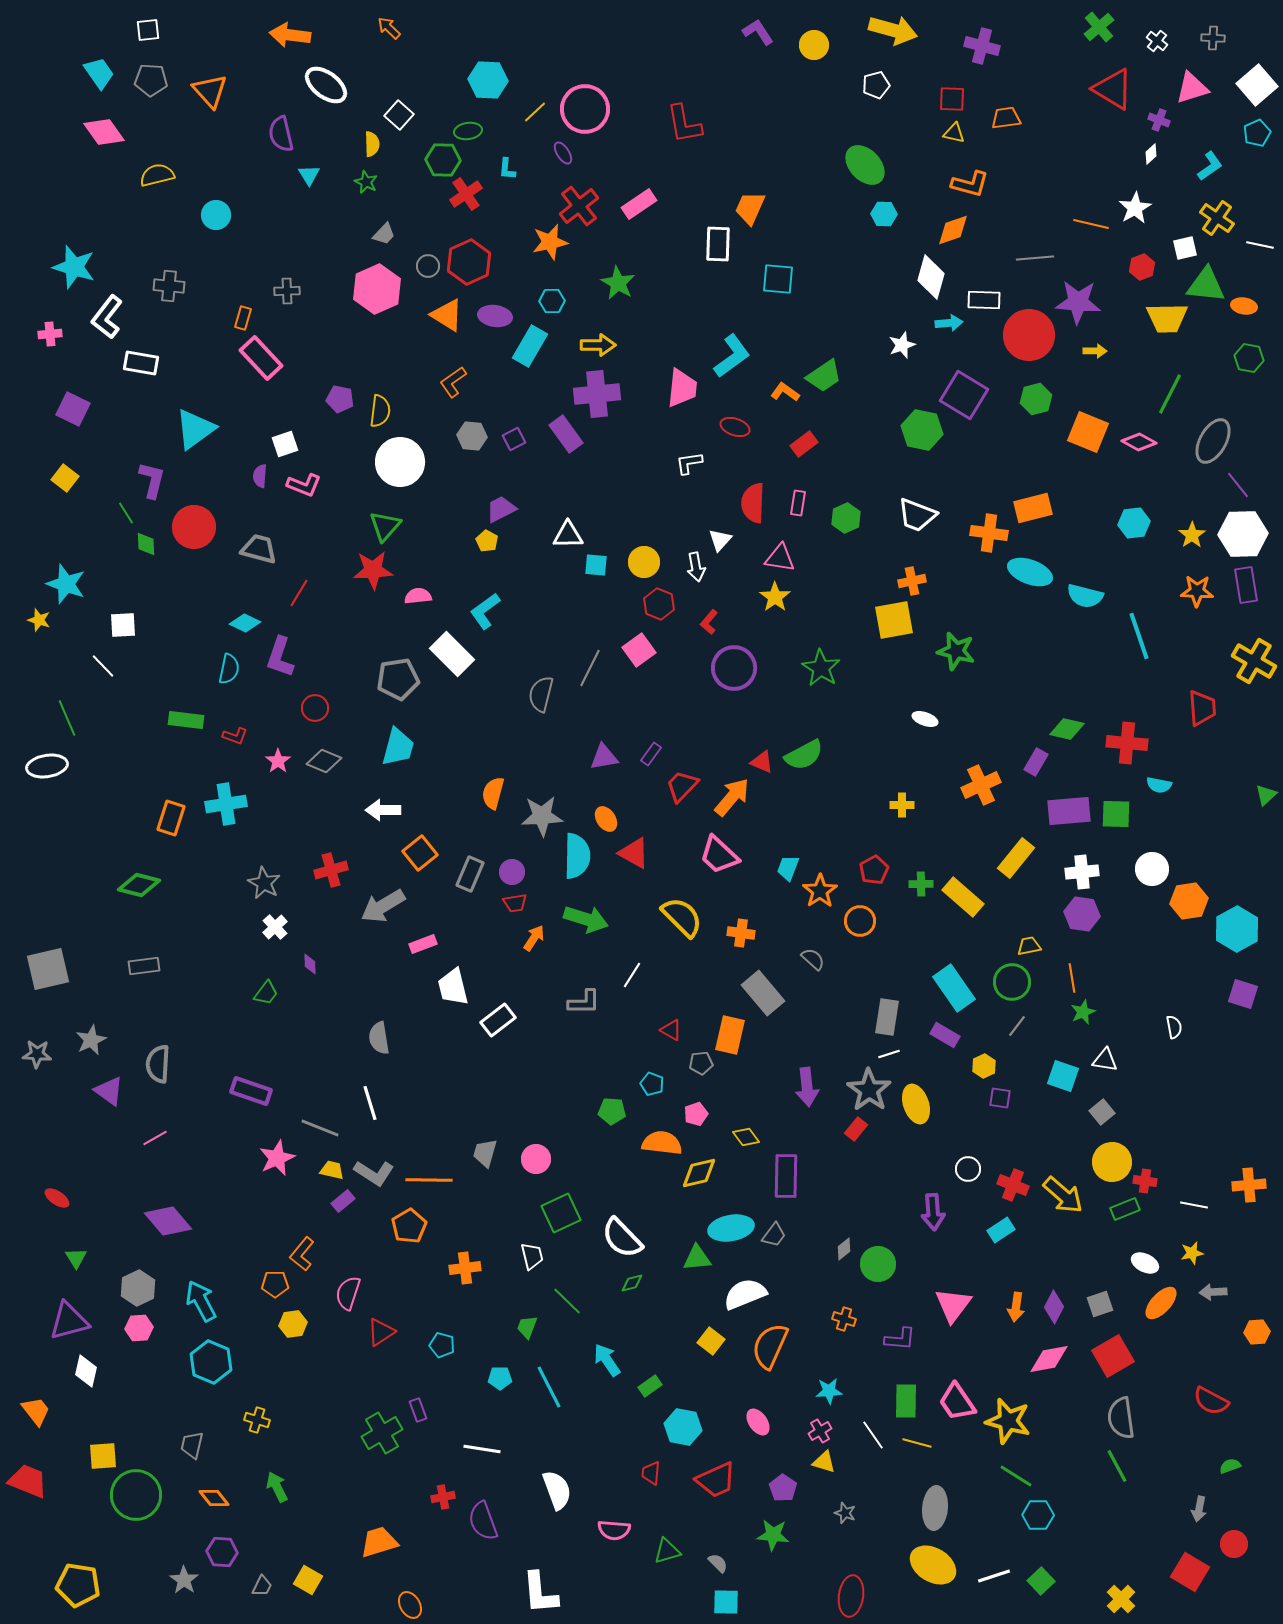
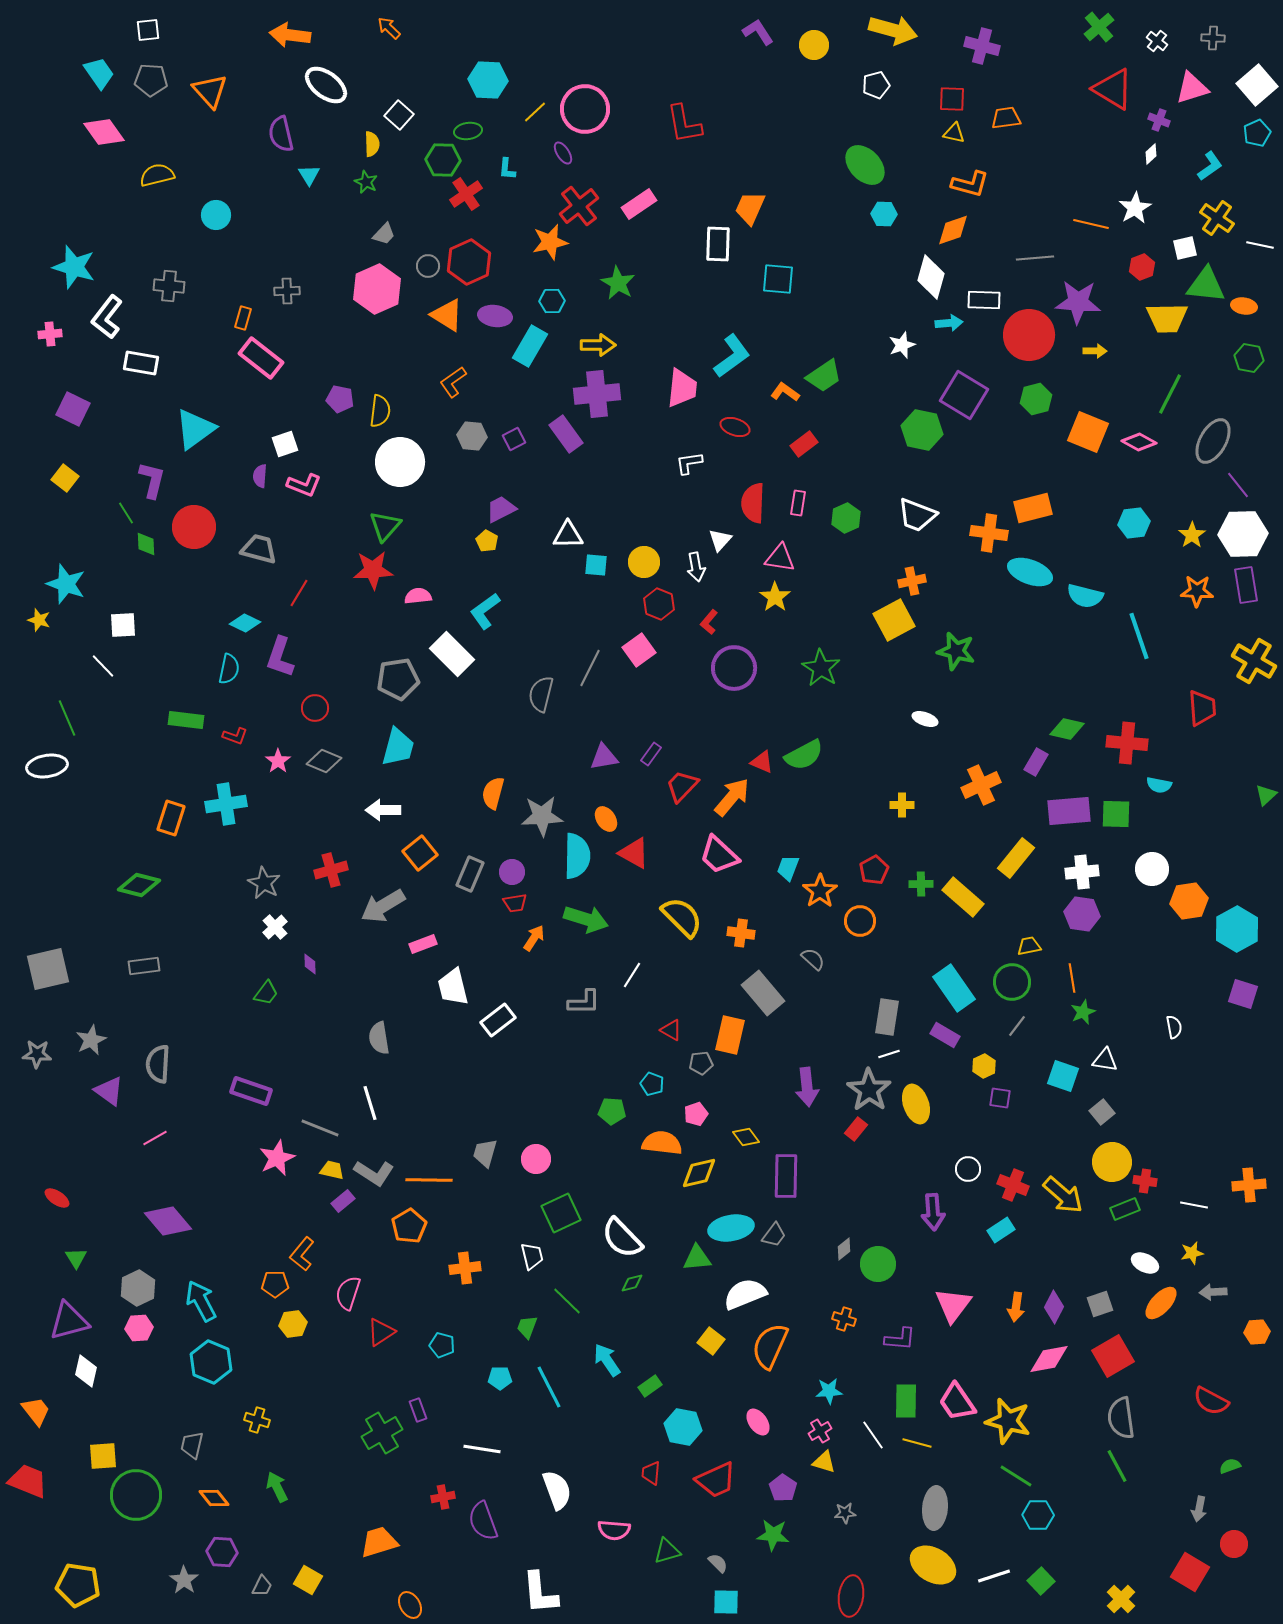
pink rectangle at (261, 358): rotated 9 degrees counterclockwise
yellow square at (894, 620): rotated 18 degrees counterclockwise
gray star at (845, 1513): rotated 25 degrees counterclockwise
